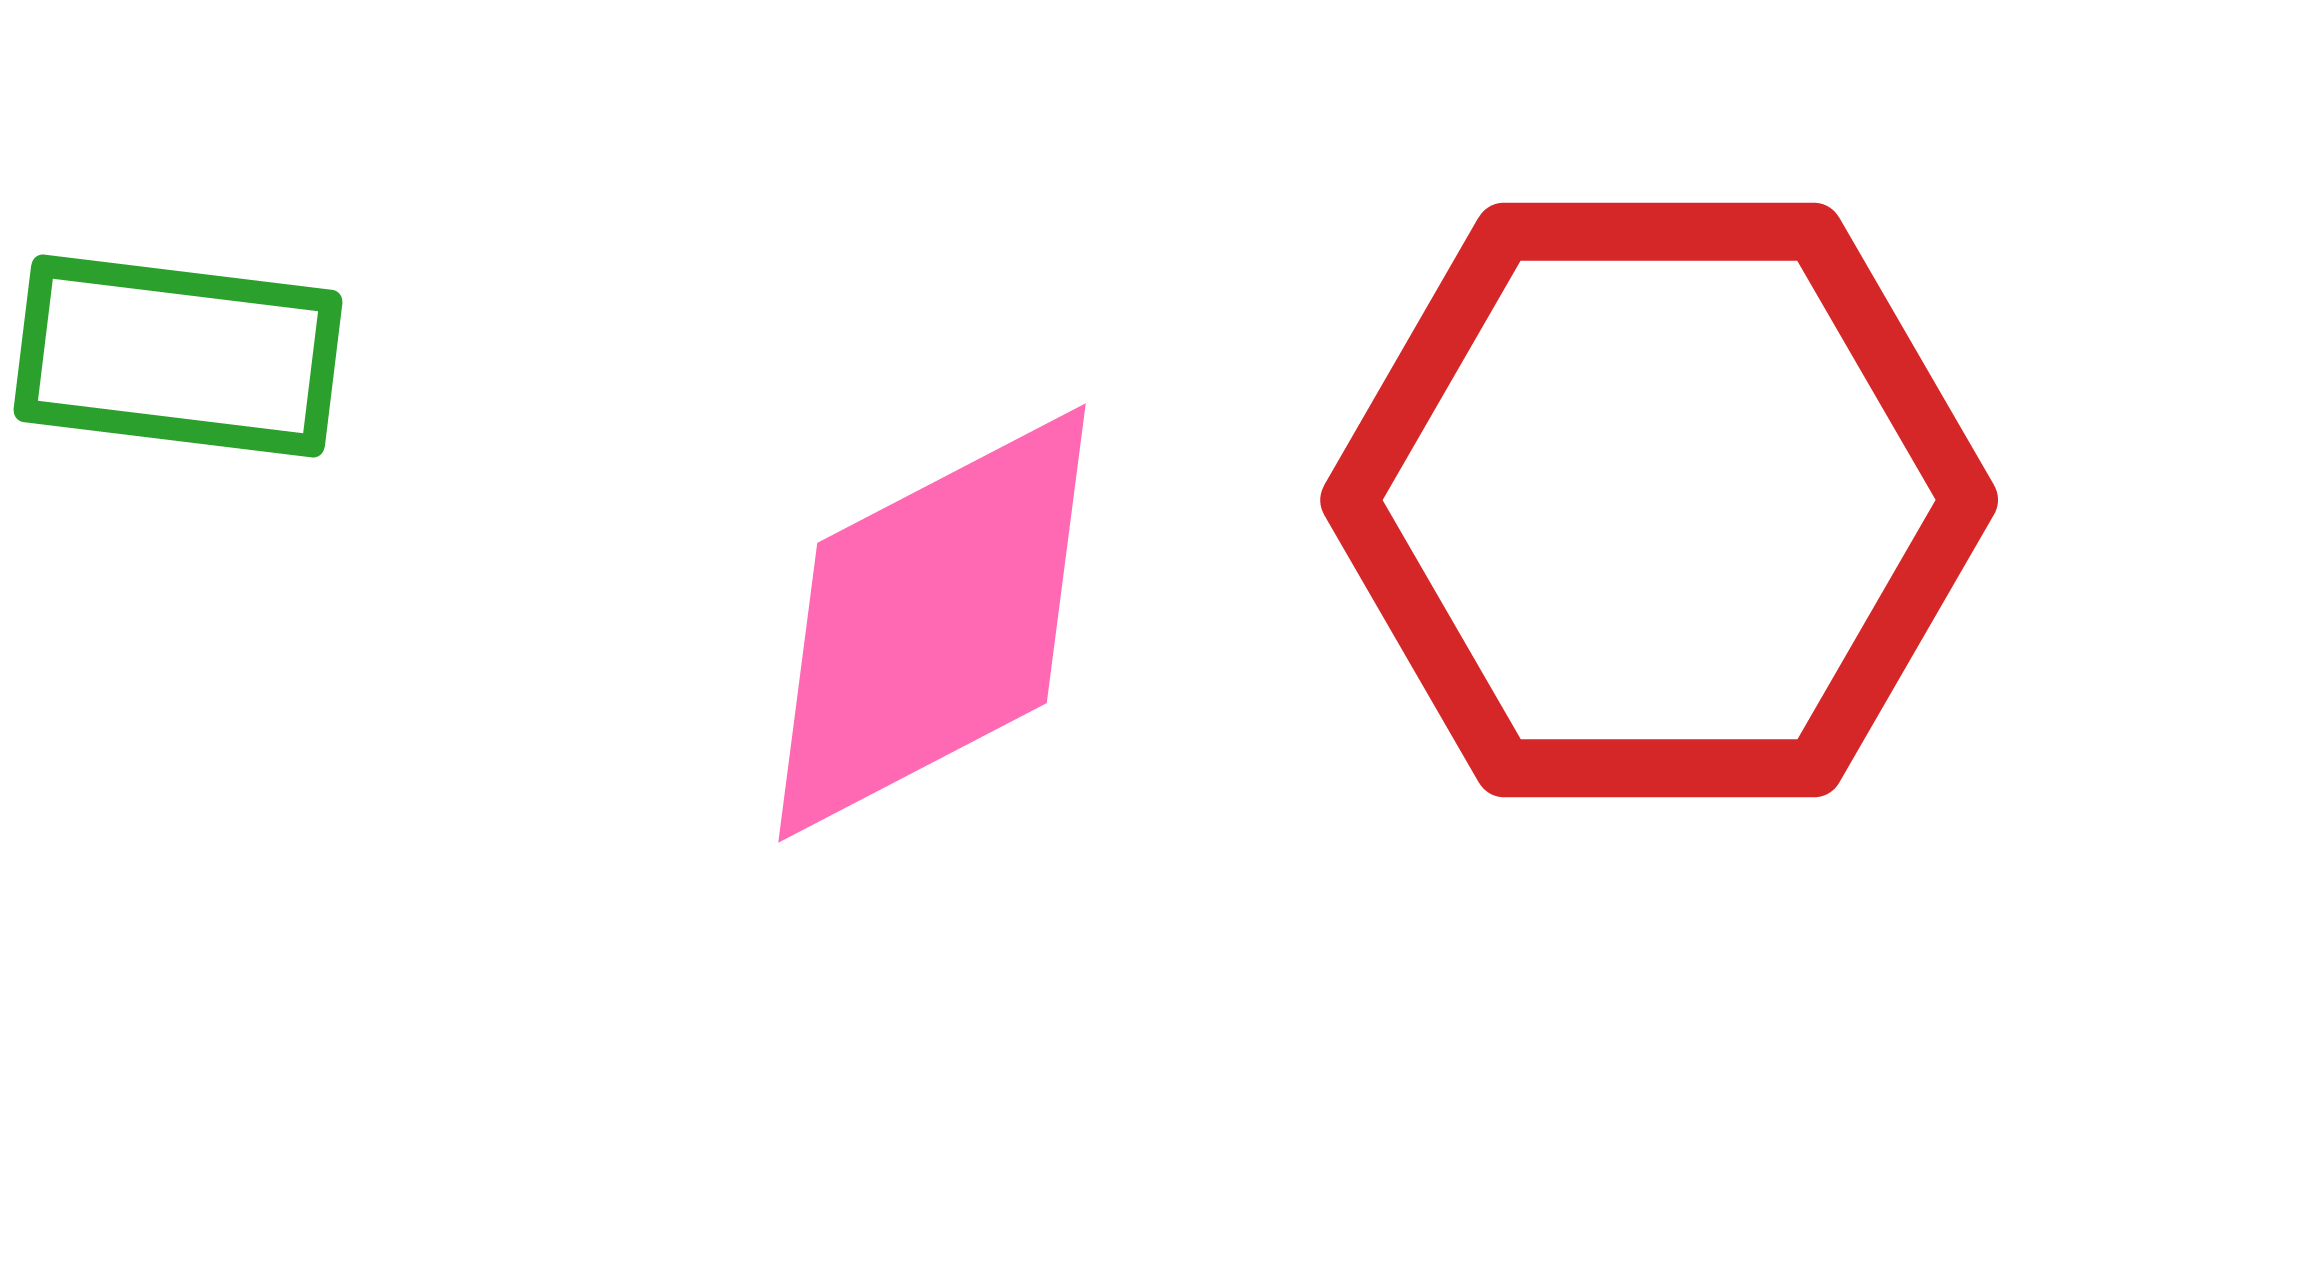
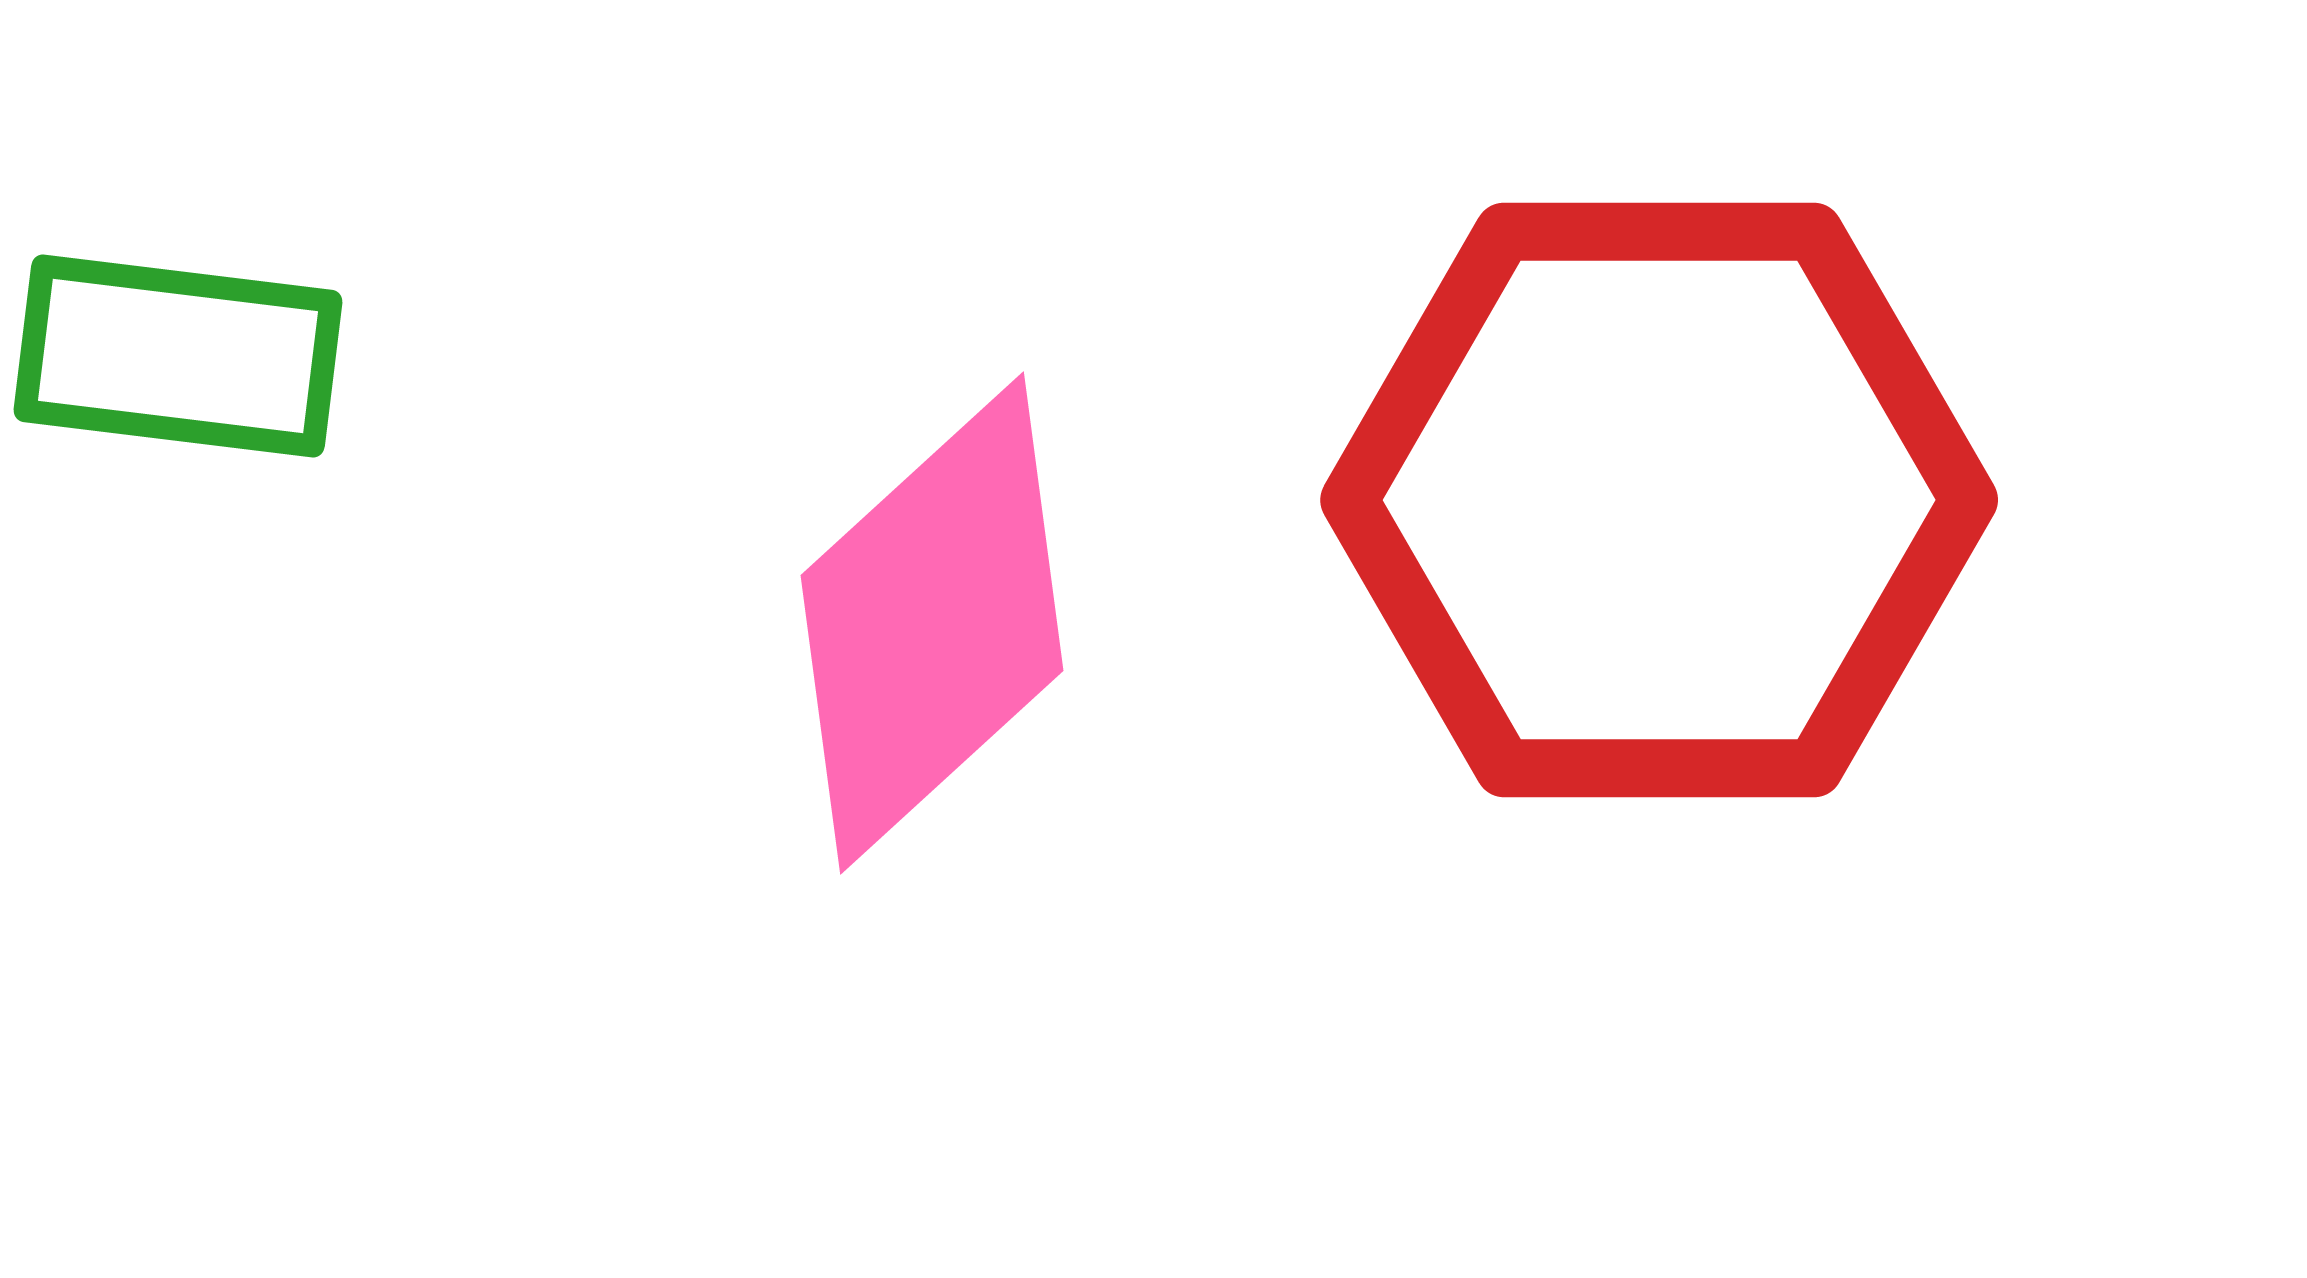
pink diamond: rotated 15 degrees counterclockwise
